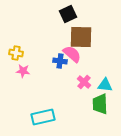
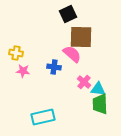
blue cross: moved 6 px left, 6 px down
cyan triangle: moved 7 px left, 4 px down
